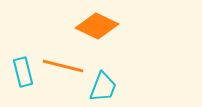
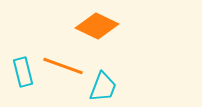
orange line: rotated 6 degrees clockwise
